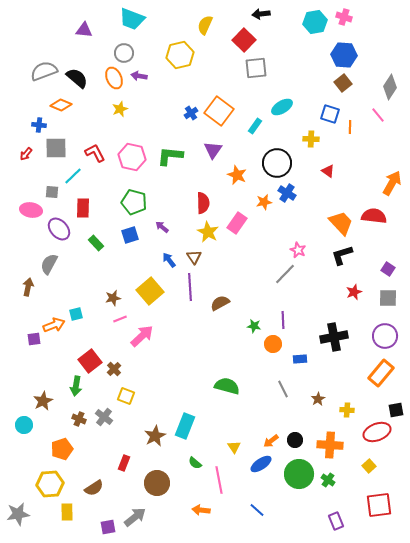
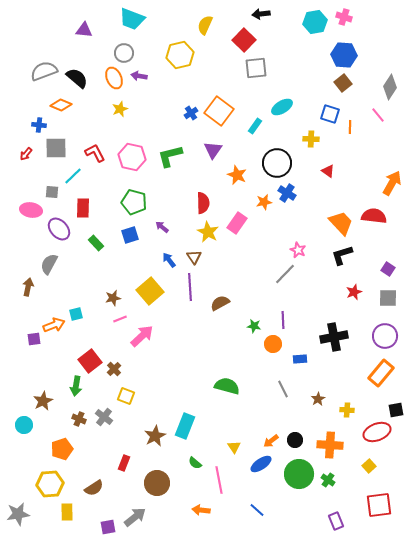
green L-shape at (170, 156): rotated 20 degrees counterclockwise
